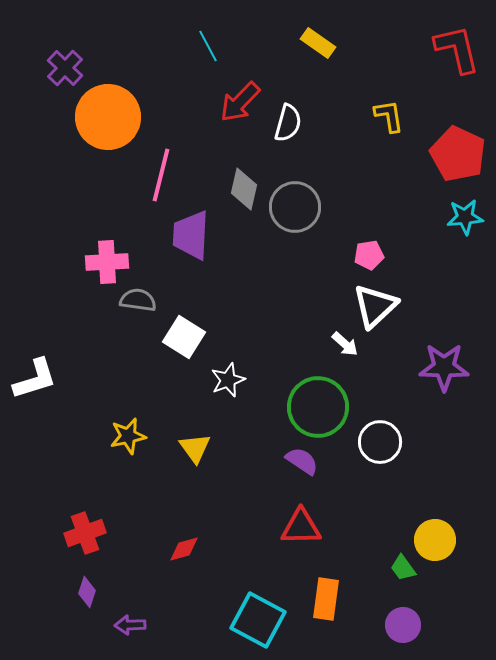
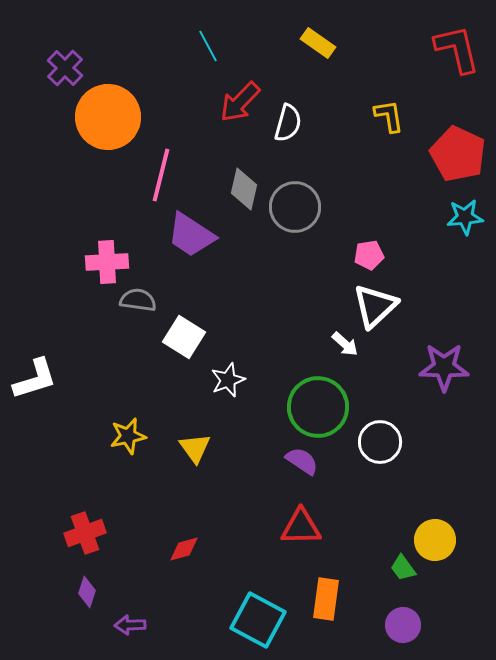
purple trapezoid: rotated 60 degrees counterclockwise
